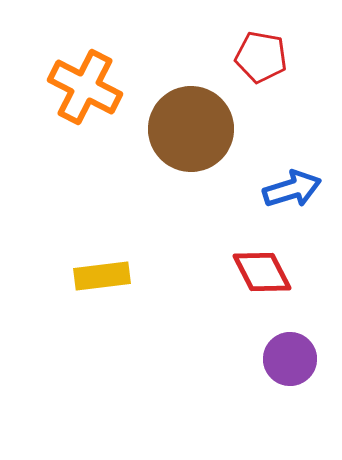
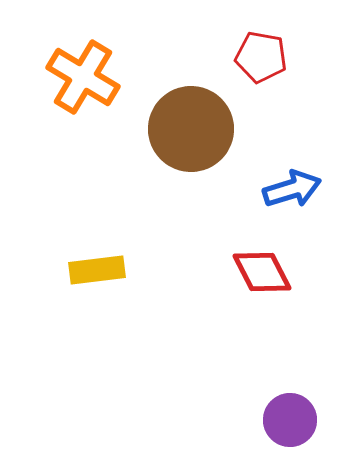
orange cross: moved 2 px left, 10 px up; rotated 4 degrees clockwise
yellow rectangle: moved 5 px left, 6 px up
purple circle: moved 61 px down
